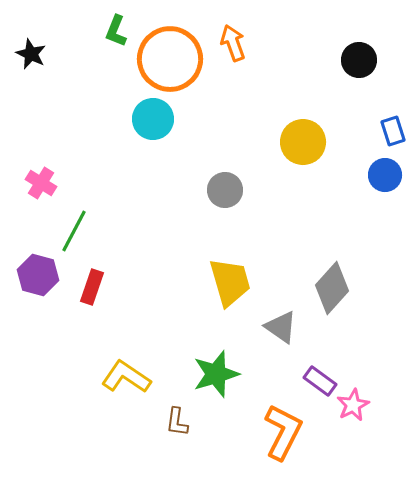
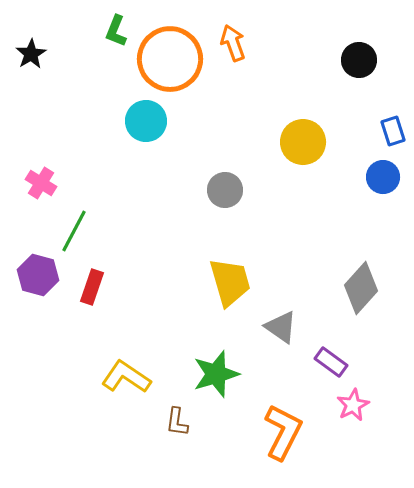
black star: rotated 16 degrees clockwise
cyan circle: moved 7 px left, 2 px down
blue circle: moved 2 px left, 2 px down
gray diamond: moved 29 px right
purple rectangle: moved 11 px right, 19 px up
